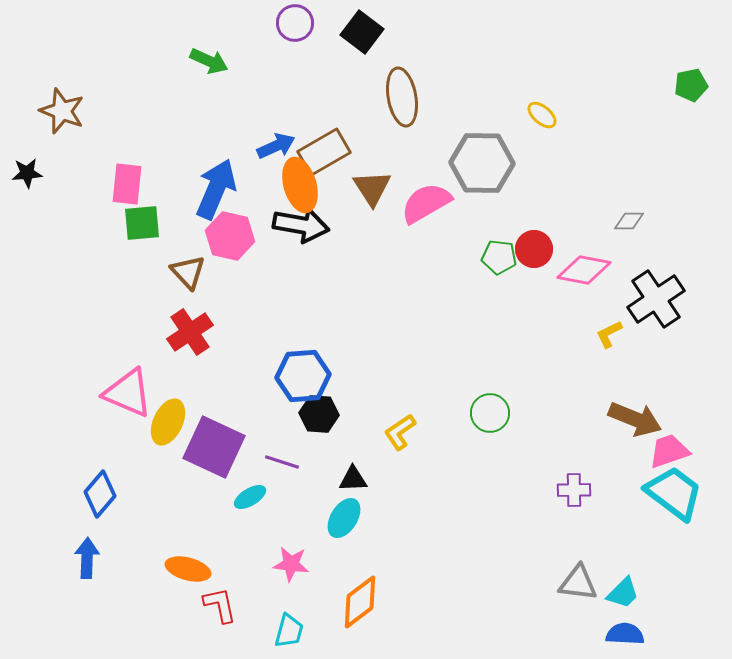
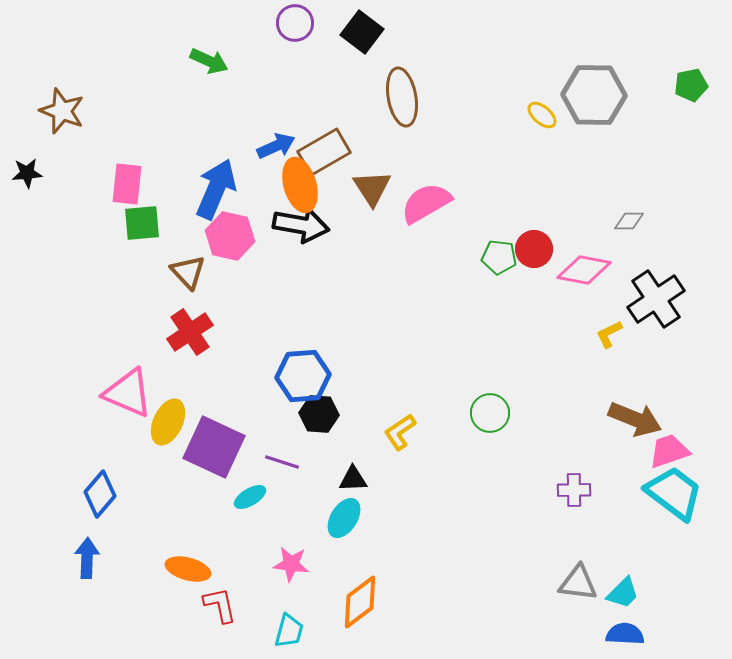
gray hexagon at (482, 163): moved 112 px right, 68 px up
